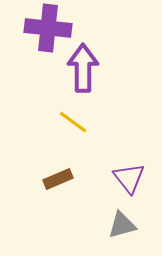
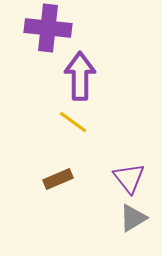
purple arrow: moved 3 px left, 8 px down
gray triangle: moved 11 px right, 7 px up; rotated 16 degrees counterclockwise
